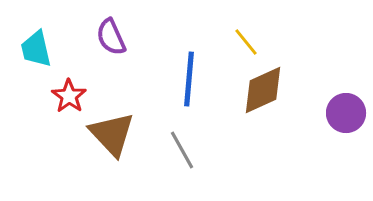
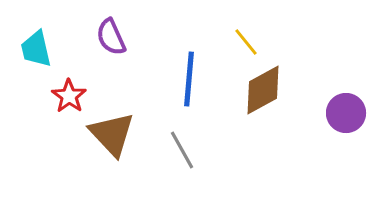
brown diamond: rotated 4 degrees counterclockwise
